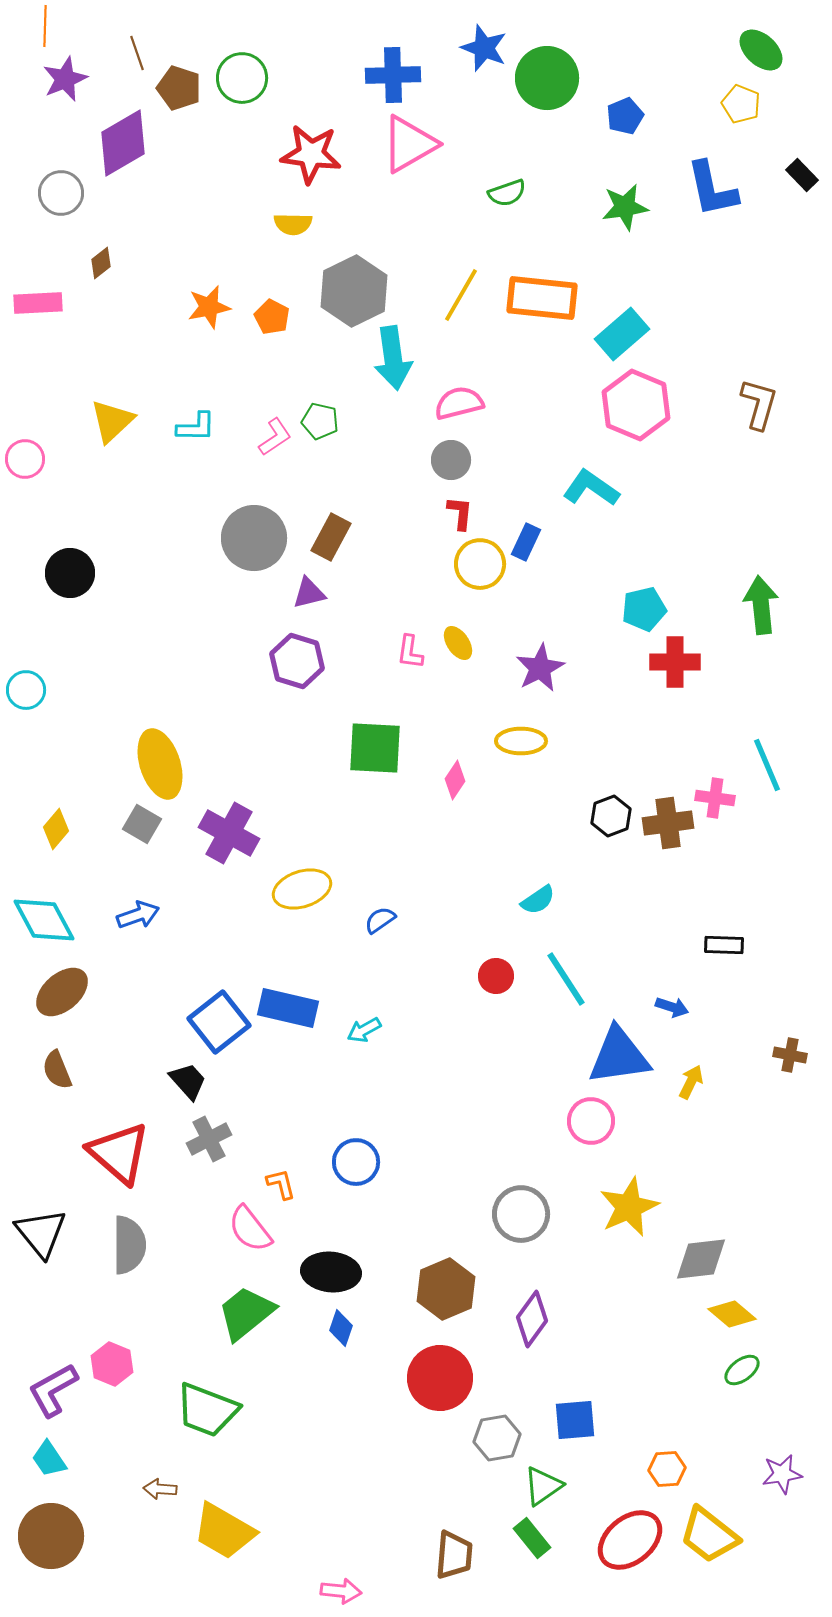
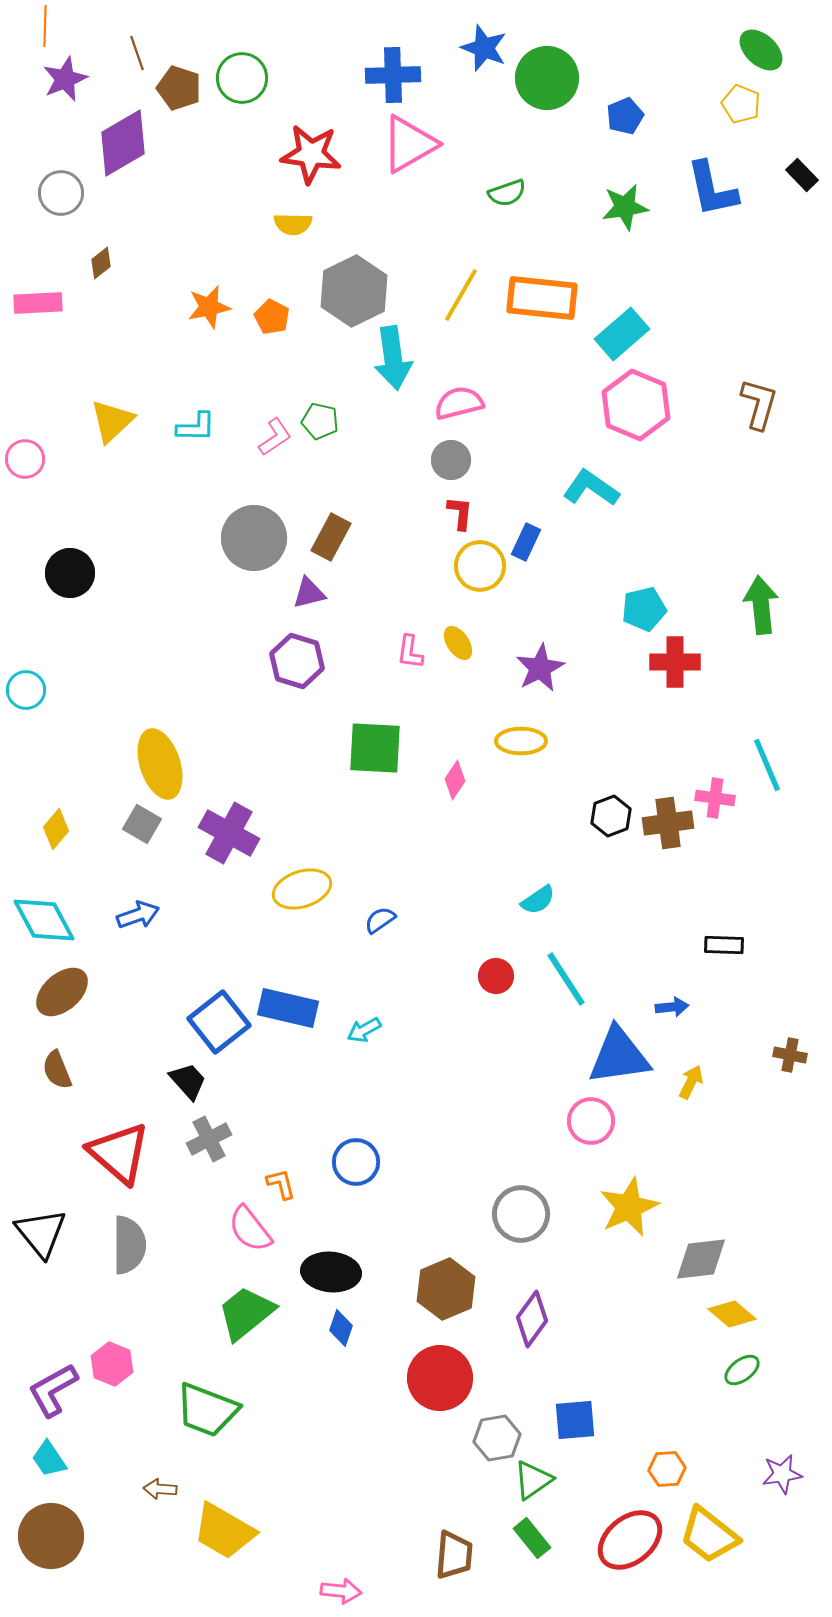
yellow circle at (480, 564): moved 2 px down
blue arrow at (672, 1007): rotated 24 degrees counterclockwise
green triangle at (543, 1486): moved 10 px left, 6 px up
